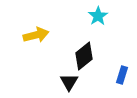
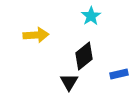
cyan star: moved 7 px left
yellow arrow: rotated 10 degrees clockwise
blue rectangle: moved 3 px left, 1 px up; rotated 60 degrees clockwise
